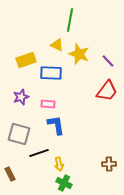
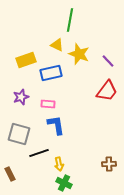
blue rectangle: rotated 15 degrees counterclockwise
